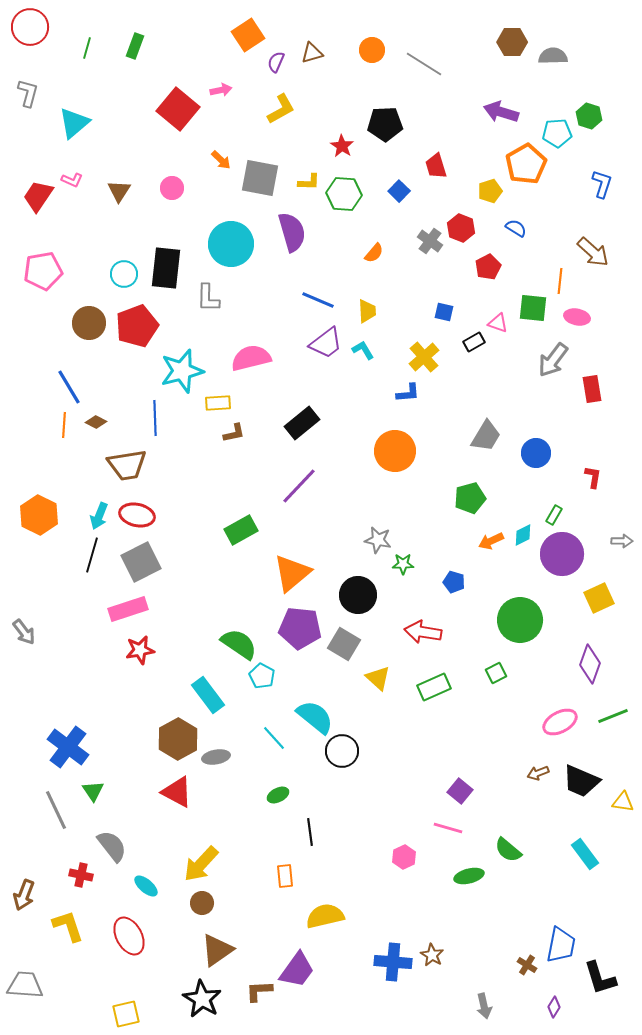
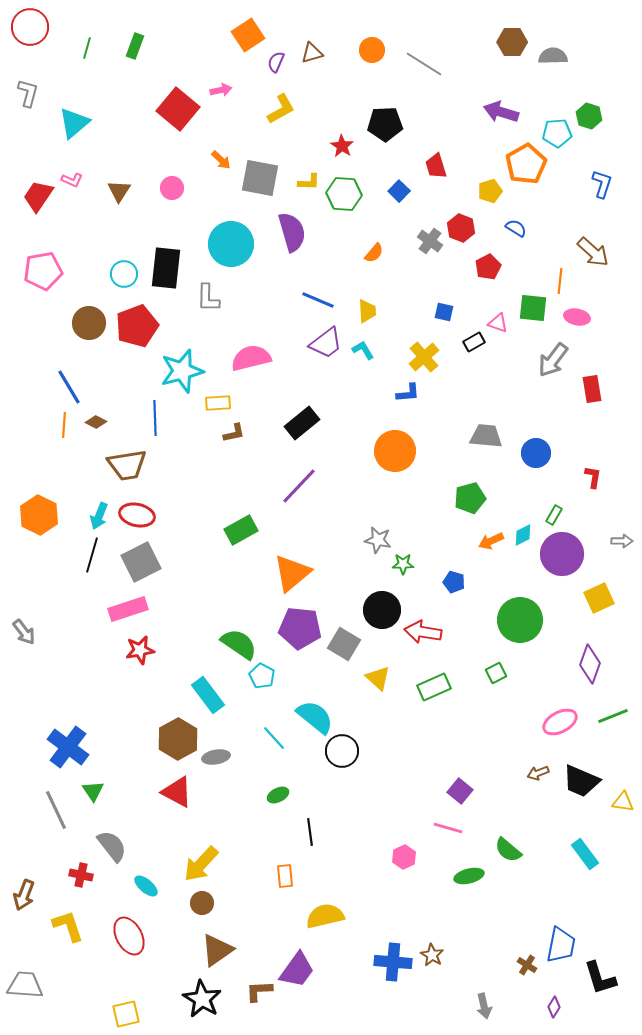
gray trapezoid at (486, 436): rotated 116 degrees counterclockwise
black circle at (358, 595): moved 24 px right, 15 px down
